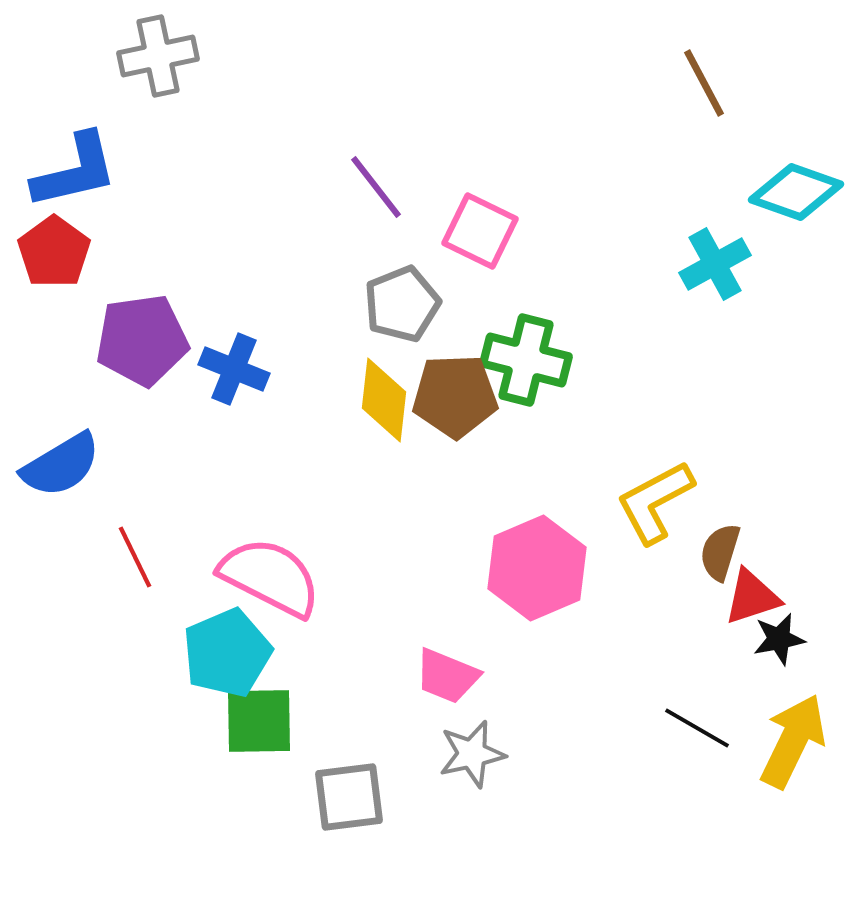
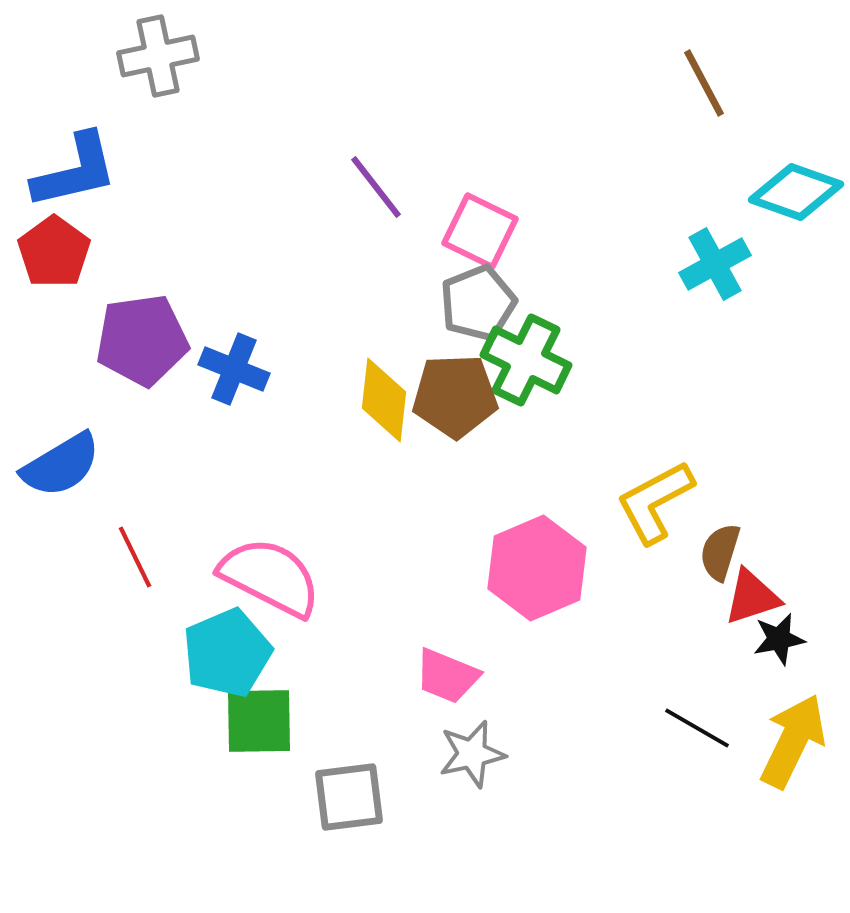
gray pentagon: moved 76 px right, 1 px up
green cross: rotated 12 degrees clockwise
